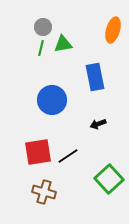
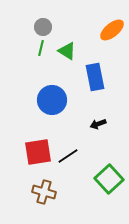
orange ellipse: moved 1 px left; rotated 35 degrees clockwise
green triangle: moved 4 px right, 7 px down; rotated 42 degrees clockwise
